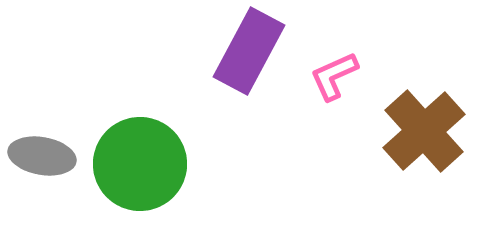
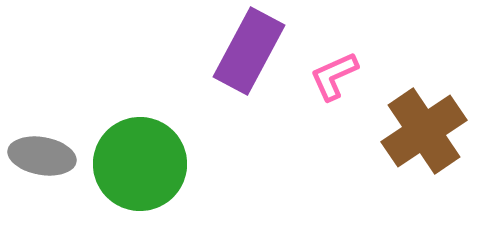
brown cross: rotated 8 degrees clockwise
